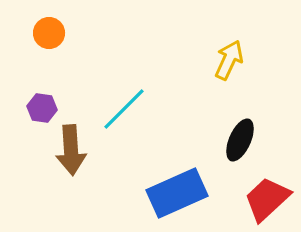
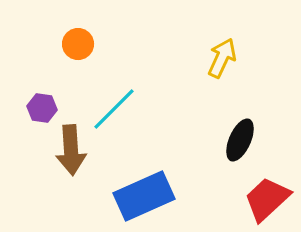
orange circle: moved 29 px right, 11 px down
yellow arrow: moved 7 px left, 2 px up
cyan line: moved 10 px left
blue rectangle: moved 33 px left, 3 px down
